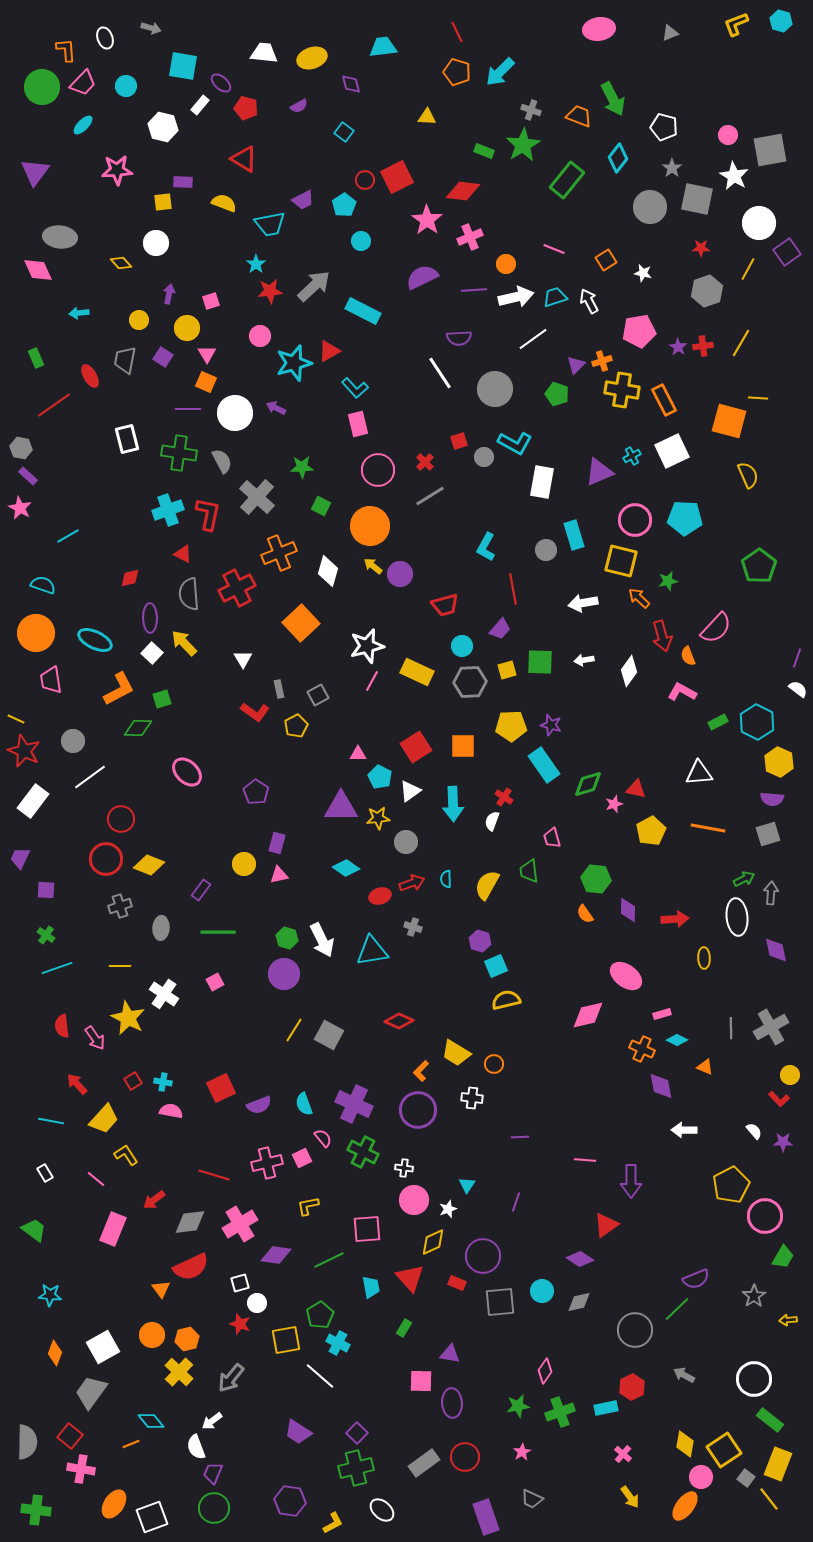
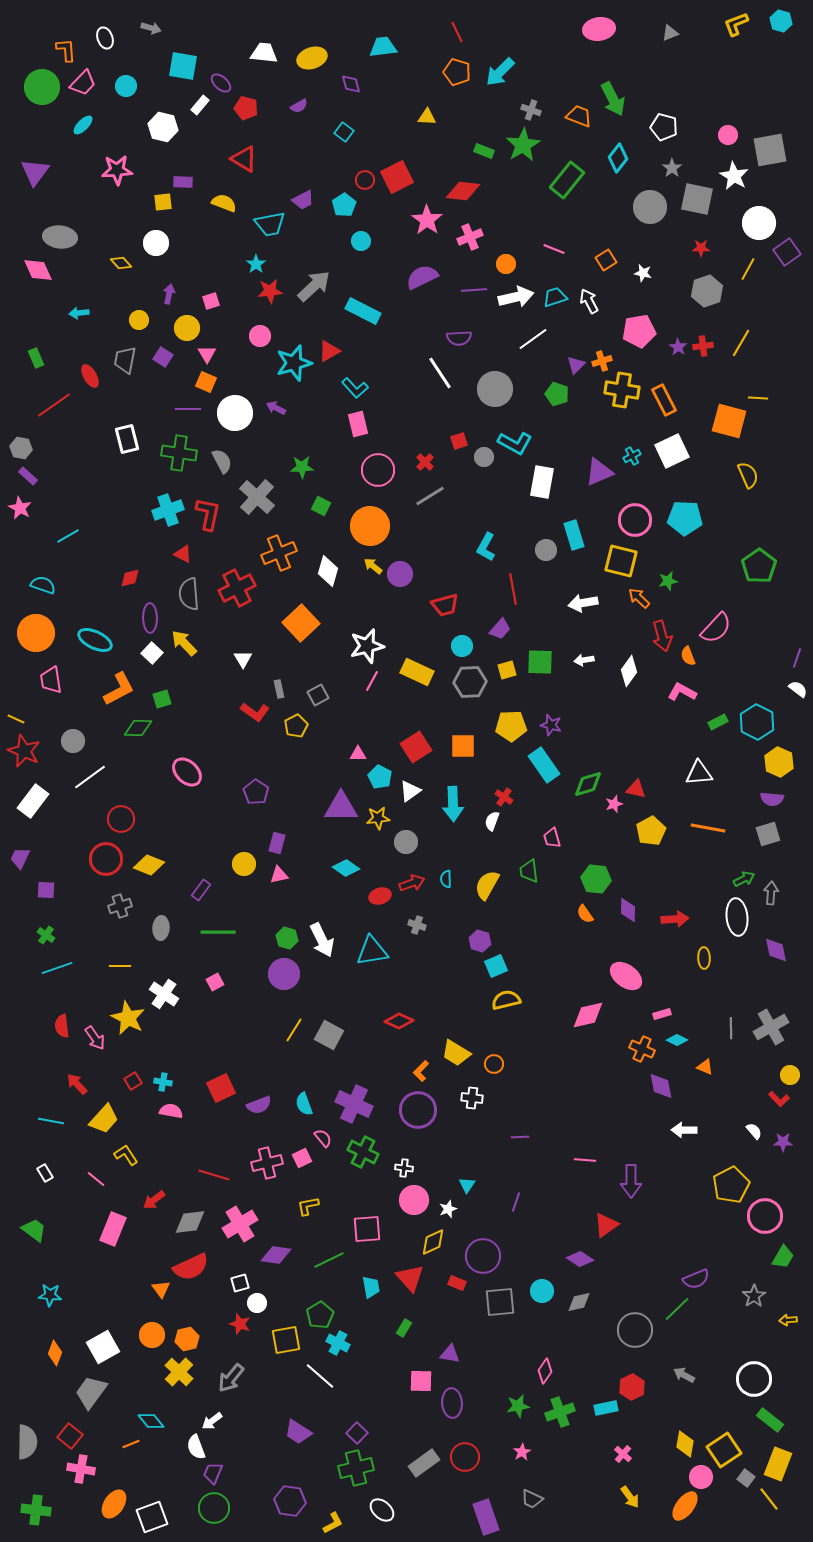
gray cross at (413, 927): moved 4 px right, 2 px up
